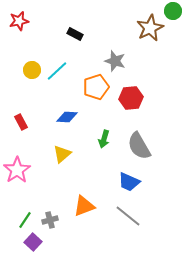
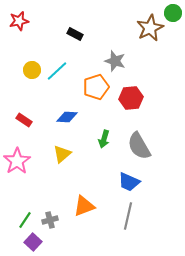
green circle: moved 2 px down
red rectangle: moved 3 px right, 2 px up; rotated 28 degrees counterclockwise
pink star: moved 9 px up
gray line: rotated 64 degrees clockwise
